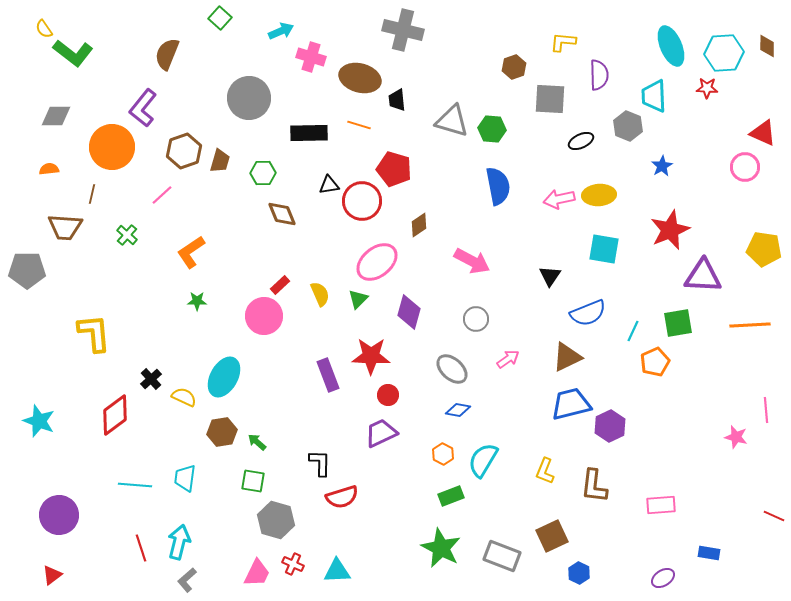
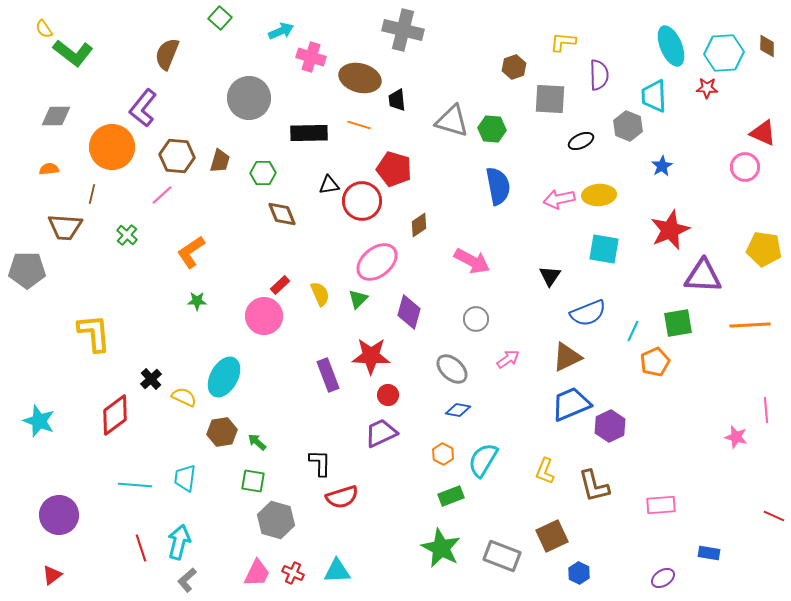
brown hexagon at (184, 151): moved 7 px left, 5 px down; rotated 24 degrees clockwise
blue trapezoid at (571, 404): rotated 9 degrees counterclockwise
brown L-shape at (594, 486): rotated 21 degrees counterclockwise
red cross at (293, 564): moved 9 px down
